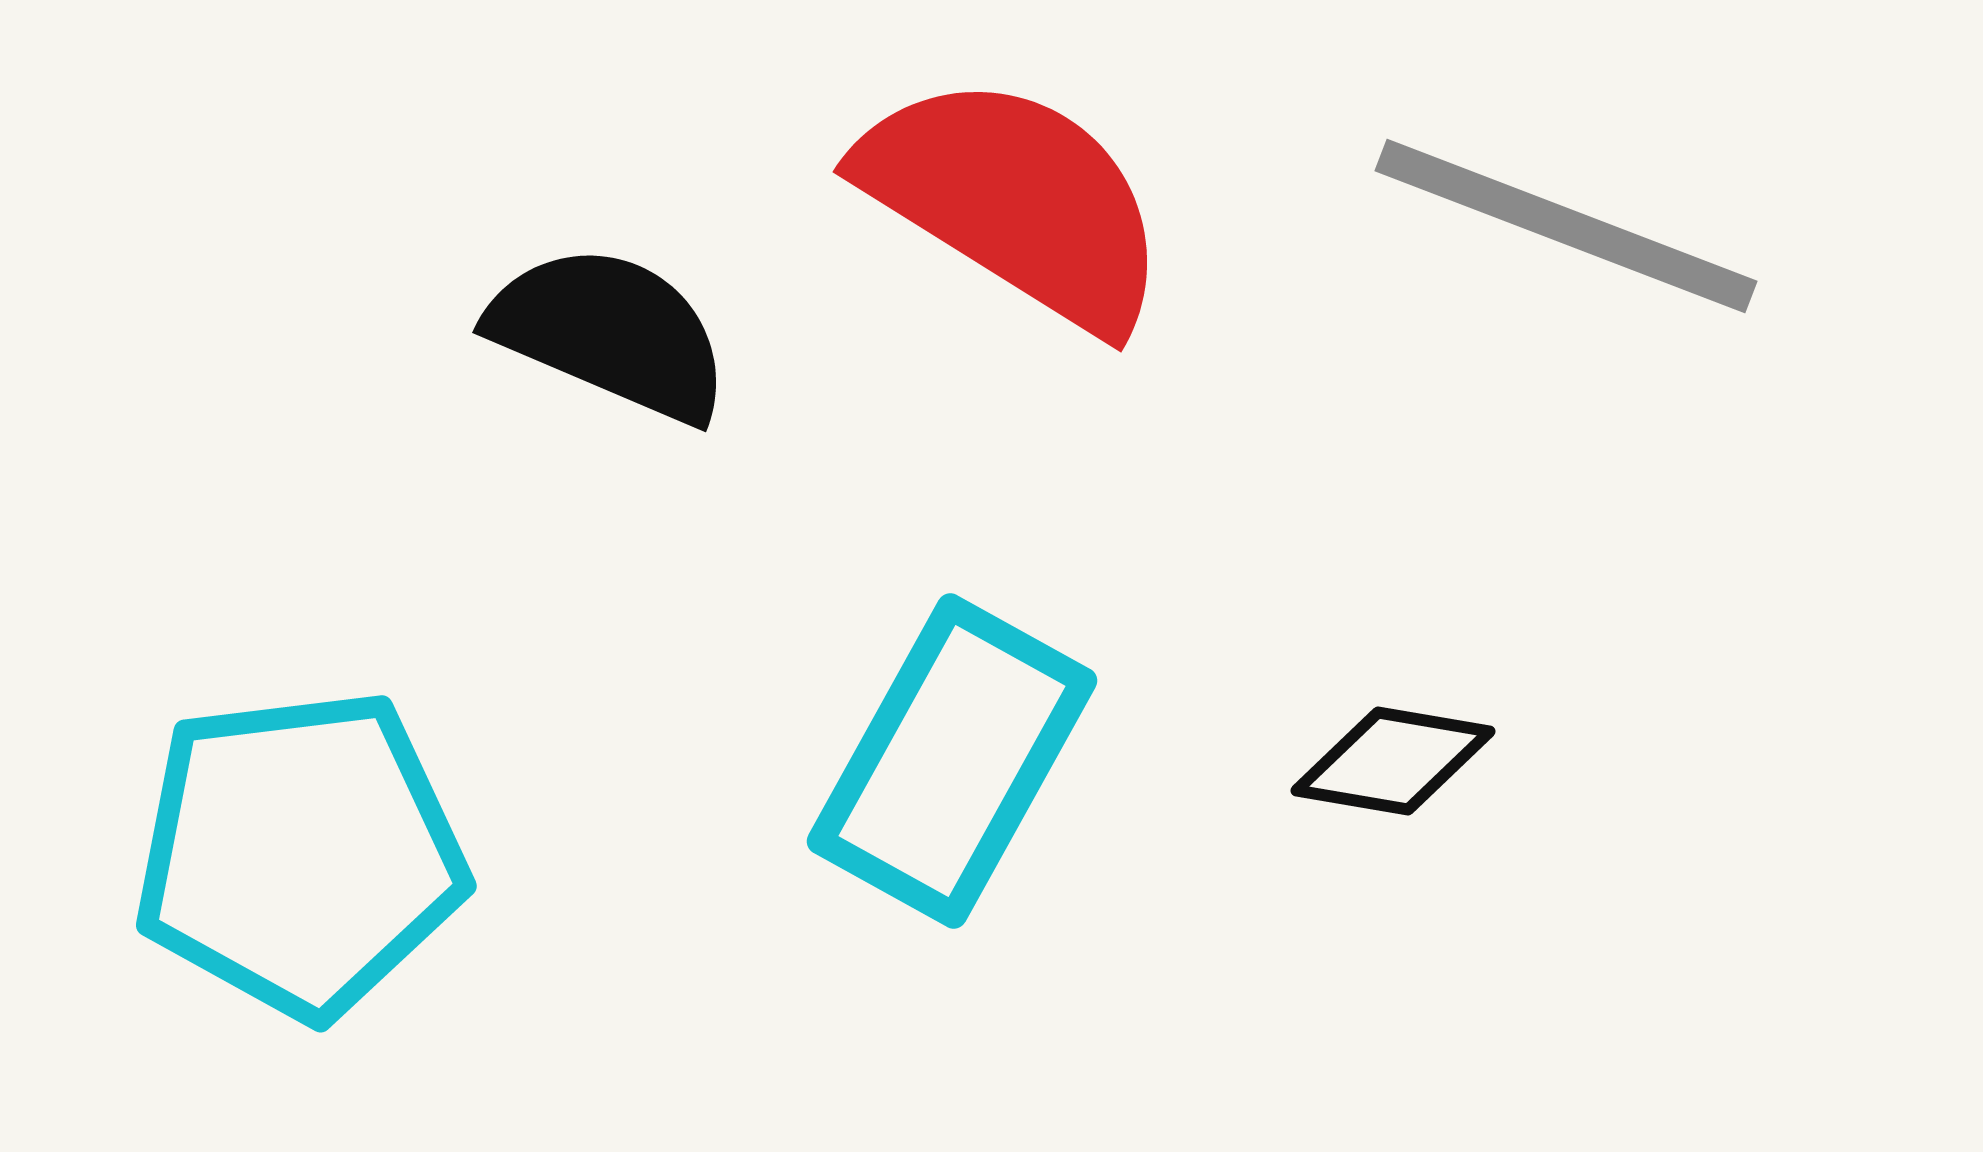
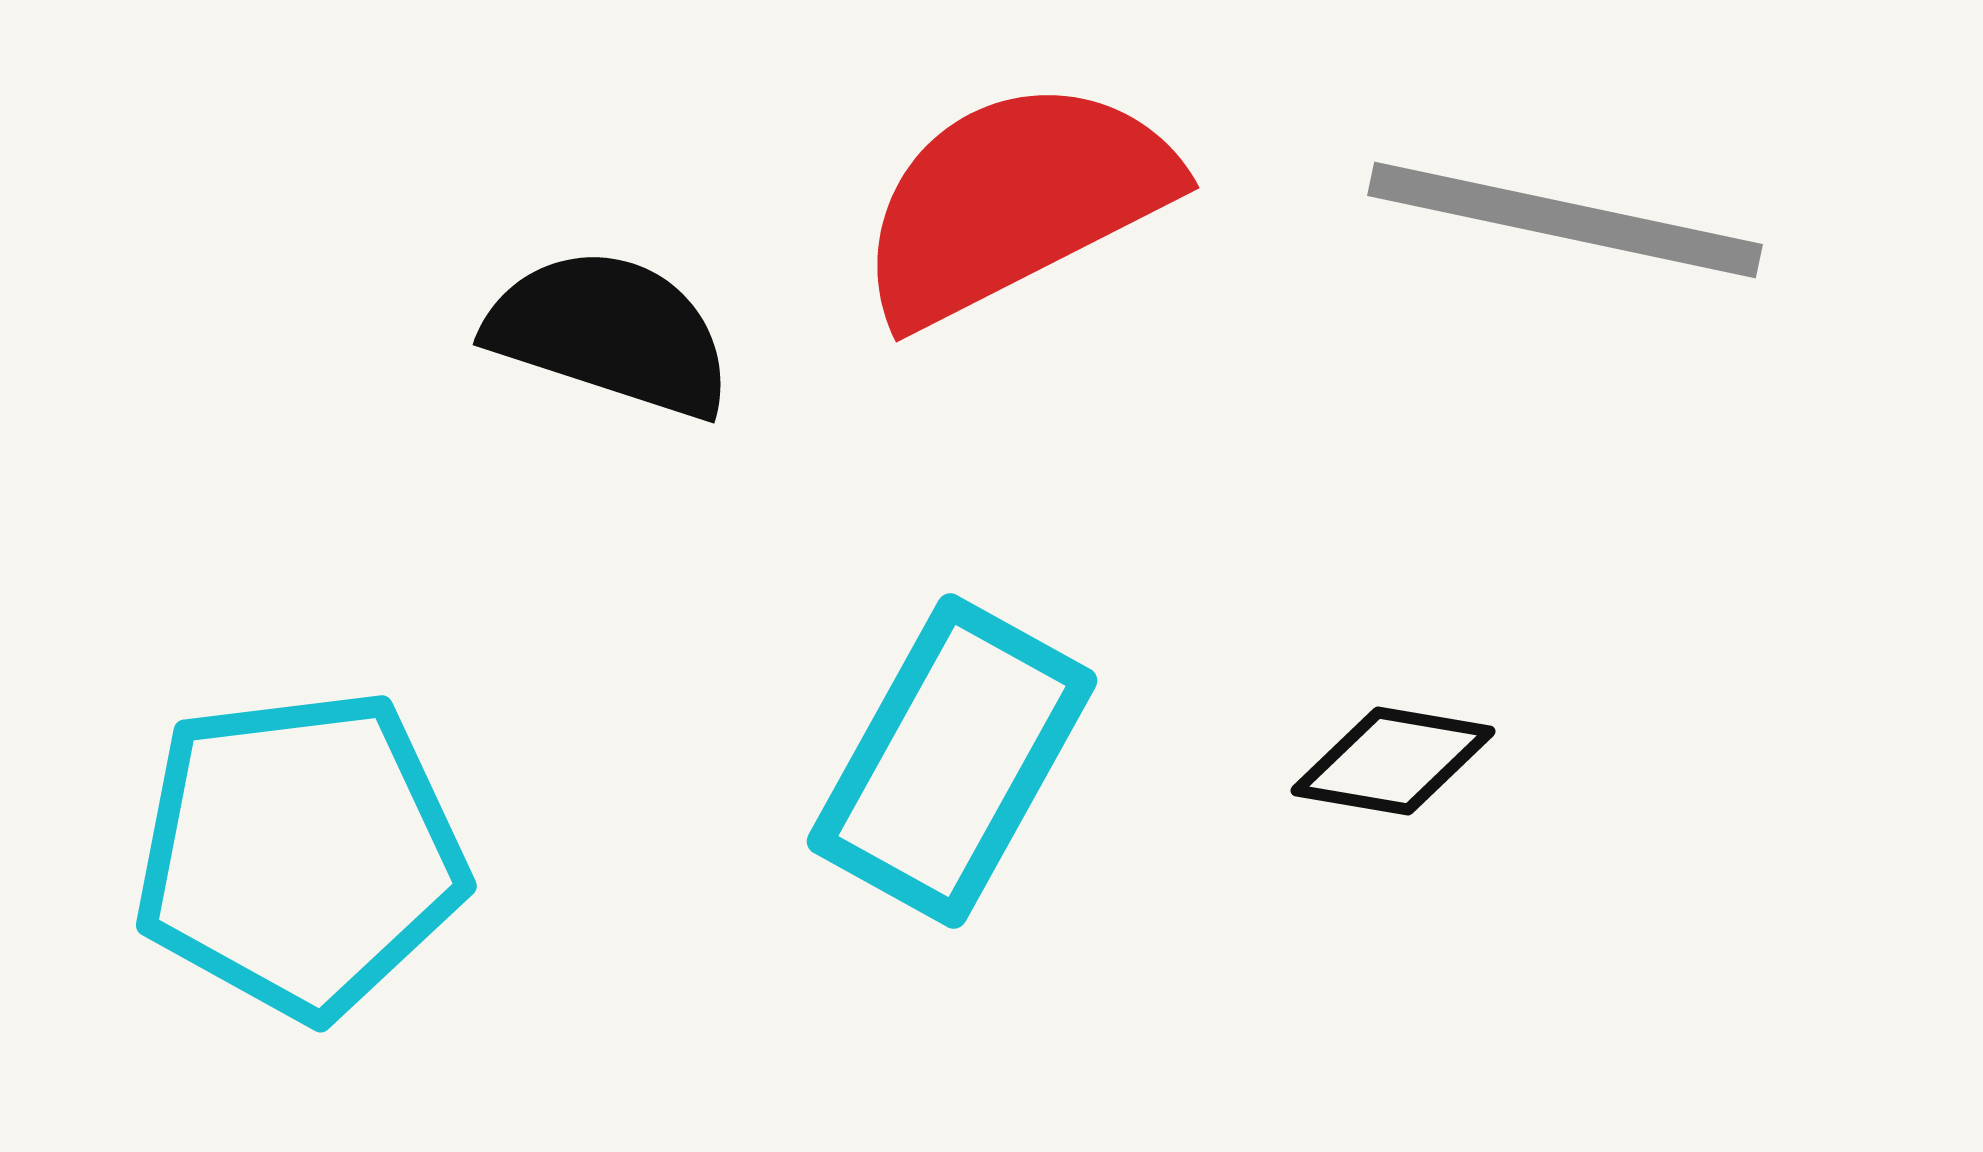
red semicircle: rotated 59 degrees counterclockwise
gray line: moved 1 px left, 6 px up; rotated 9 degrees counterclockwise
black semicircle: rotated 5 degrees counterclockwise
